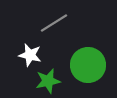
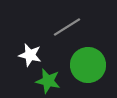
gray line: moved 13 px right, 4 px down
green star: rotated 25 degrees clockwise
